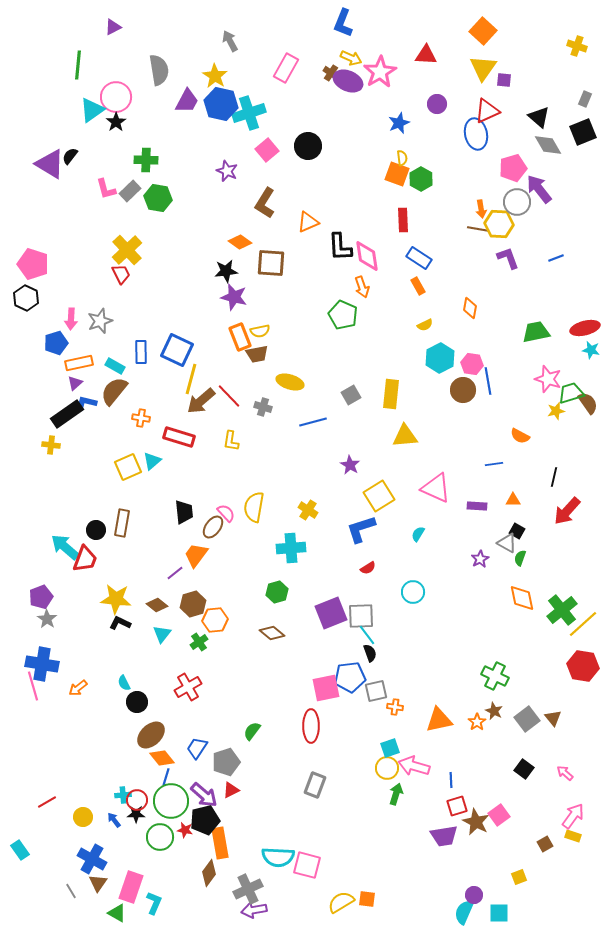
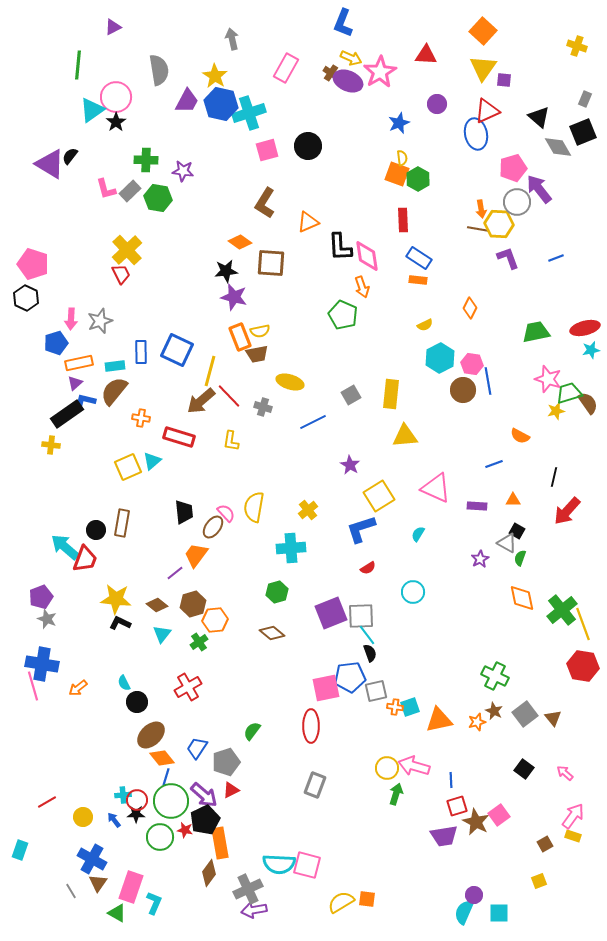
gray arrow at (230, 41): moved 2 px right, 2 px up; rotated 15 degrees clockwise
gray diamond at (548, 145): moved 10 px right, 2 px down
pink square at (267, 150): rotated 25 degrees clockwise
purple star at (227, 171): moved 44 px left; rotated 15 degrees counterclockwise
green hexagon at (421, 179): moved 3 px left
orange rectangle at (418, 286): moved 6 px up; rotated 54 degrees counterclockwise
orange diamond at (470, 308): rotated 15 degrees clockwise
cyan star at (591, 350): rotated 24 degrees counterclockwise
cyan rectangle at (115, 366): rotated 36 degrees counterclockwise
yellow line at (191, 379): moved 19 px right, 8 px up
green trapezoid at (571, 393): moved 2 px left
blue L-shape at (86, 403): moved 1 px left, 2 px up
blue line at (313, 422): rotated 12 degrees counterclockwise
blue line at (494, 464): rotated 12 degrees counterclockwise
yellow cross at (308, 510): rotated 18 degrees clockwise
gray star at (47, 619): rotated 12 degrees counterclockwise
yellow line at (583, 624): rotated 68 degrees counterclockwise
gray square at (527, 719): moved 2 px left, 5 px up
orange star at (477, 722): rotated 18 degrees clockwise
cyan square at (390, 748): moved 20 px right, 41 px up
black pentagon at (205, 820): rotated 12 degrees counterclockwise
cyan rectangle at (20, 850): rotated 54 degrees clockwise
cyan semicircle at (278, 857): moved 1 px right, 7 px down
yellow square at (519, 877): moved 20 px right, 4 px down
